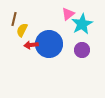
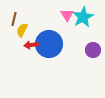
pink triangle: moved 1 px left, 1 px down; rotated 24 degrees counterclockwise
cyan star: moved 1 px right, 7 px up
purple circle: moved 11 px right
